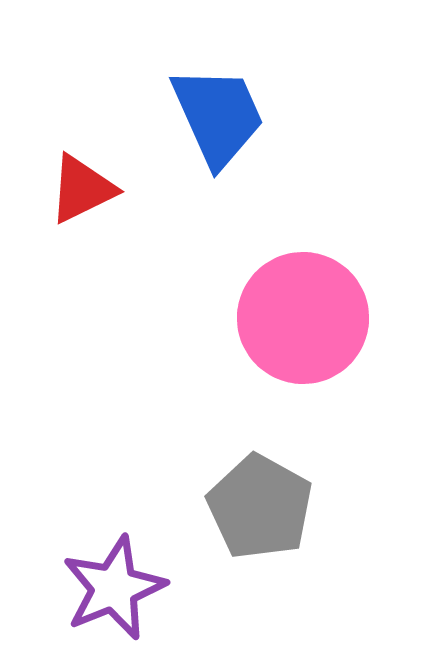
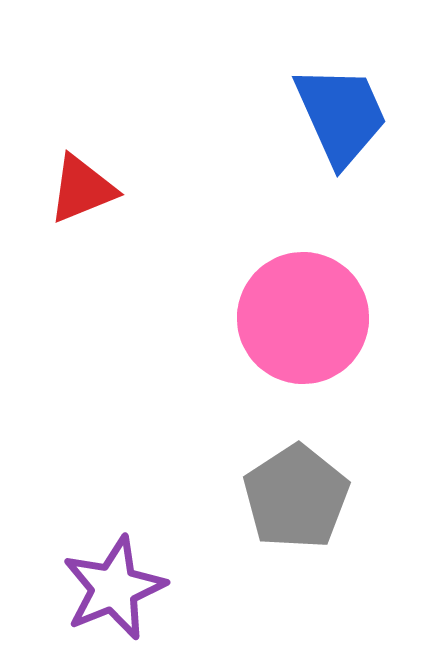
blue trapezoid: moved 123 px right, 1 px up
red triangle: rotated 4 degrees clockwise
gray pentagon: moved 36 px right, 10 px up; rotated 10 degrees clockwise
